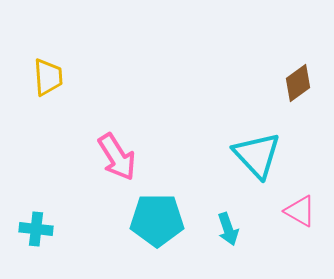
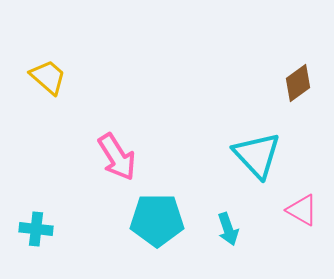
yellow trapezoid: rotated 45 degrees counterclockwise
pink triangle: moved 2 px right, 1 px up
